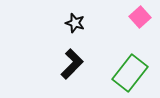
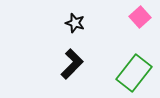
green rectangle: moved 4 px right
